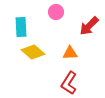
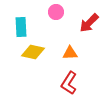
red arrow: moved 3 px up
yellow diamond: rotated 30 degrees counterclockwise
